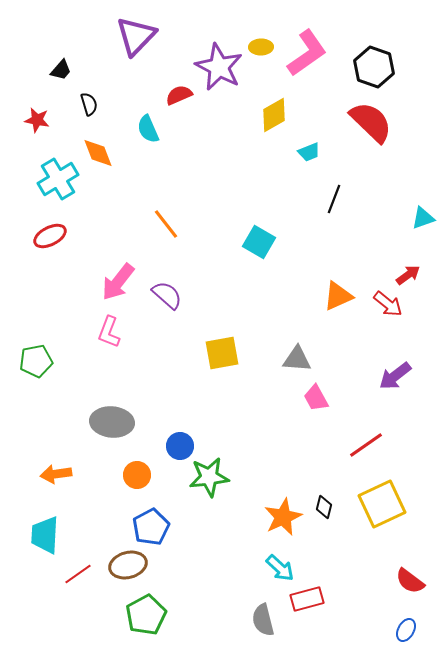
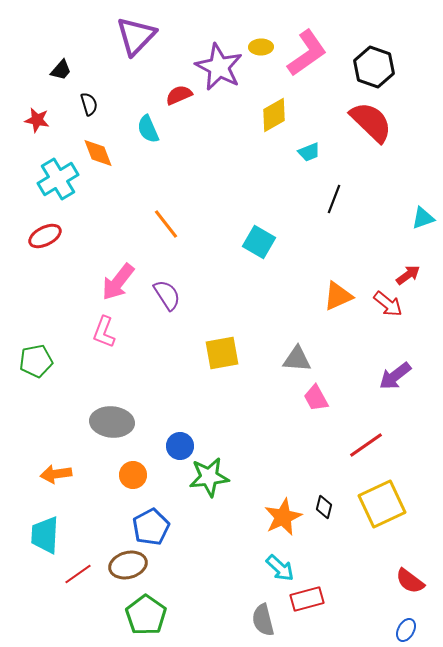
red ellipse at (50, 236): moved 5 px left
purple semicircle at (167, 295): rotated 16 degrees clockwise
pink L-shape at (109, 332): moved 5 px left
orange circle at (137, 475): moved 4 px left
green pentagon at (146, 615): rotated 9 degrees counterclockwise
